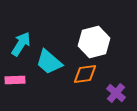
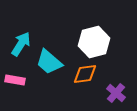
pink rectangle: rotated 12 degrees clockwise
